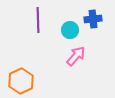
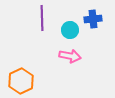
purple line: moved 4 px right, 2 px up
pink arrow: moved 6 px left; rotated 60 degrees clockwise
